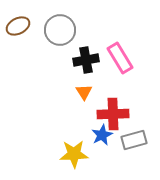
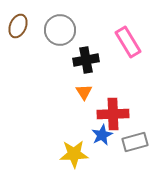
brown ellipse: rotated 40 degrees counterclockwise
pink rectangle: moved 8 px right, 16 px up
gray rectangle: moved 1 px right, 2 px down
